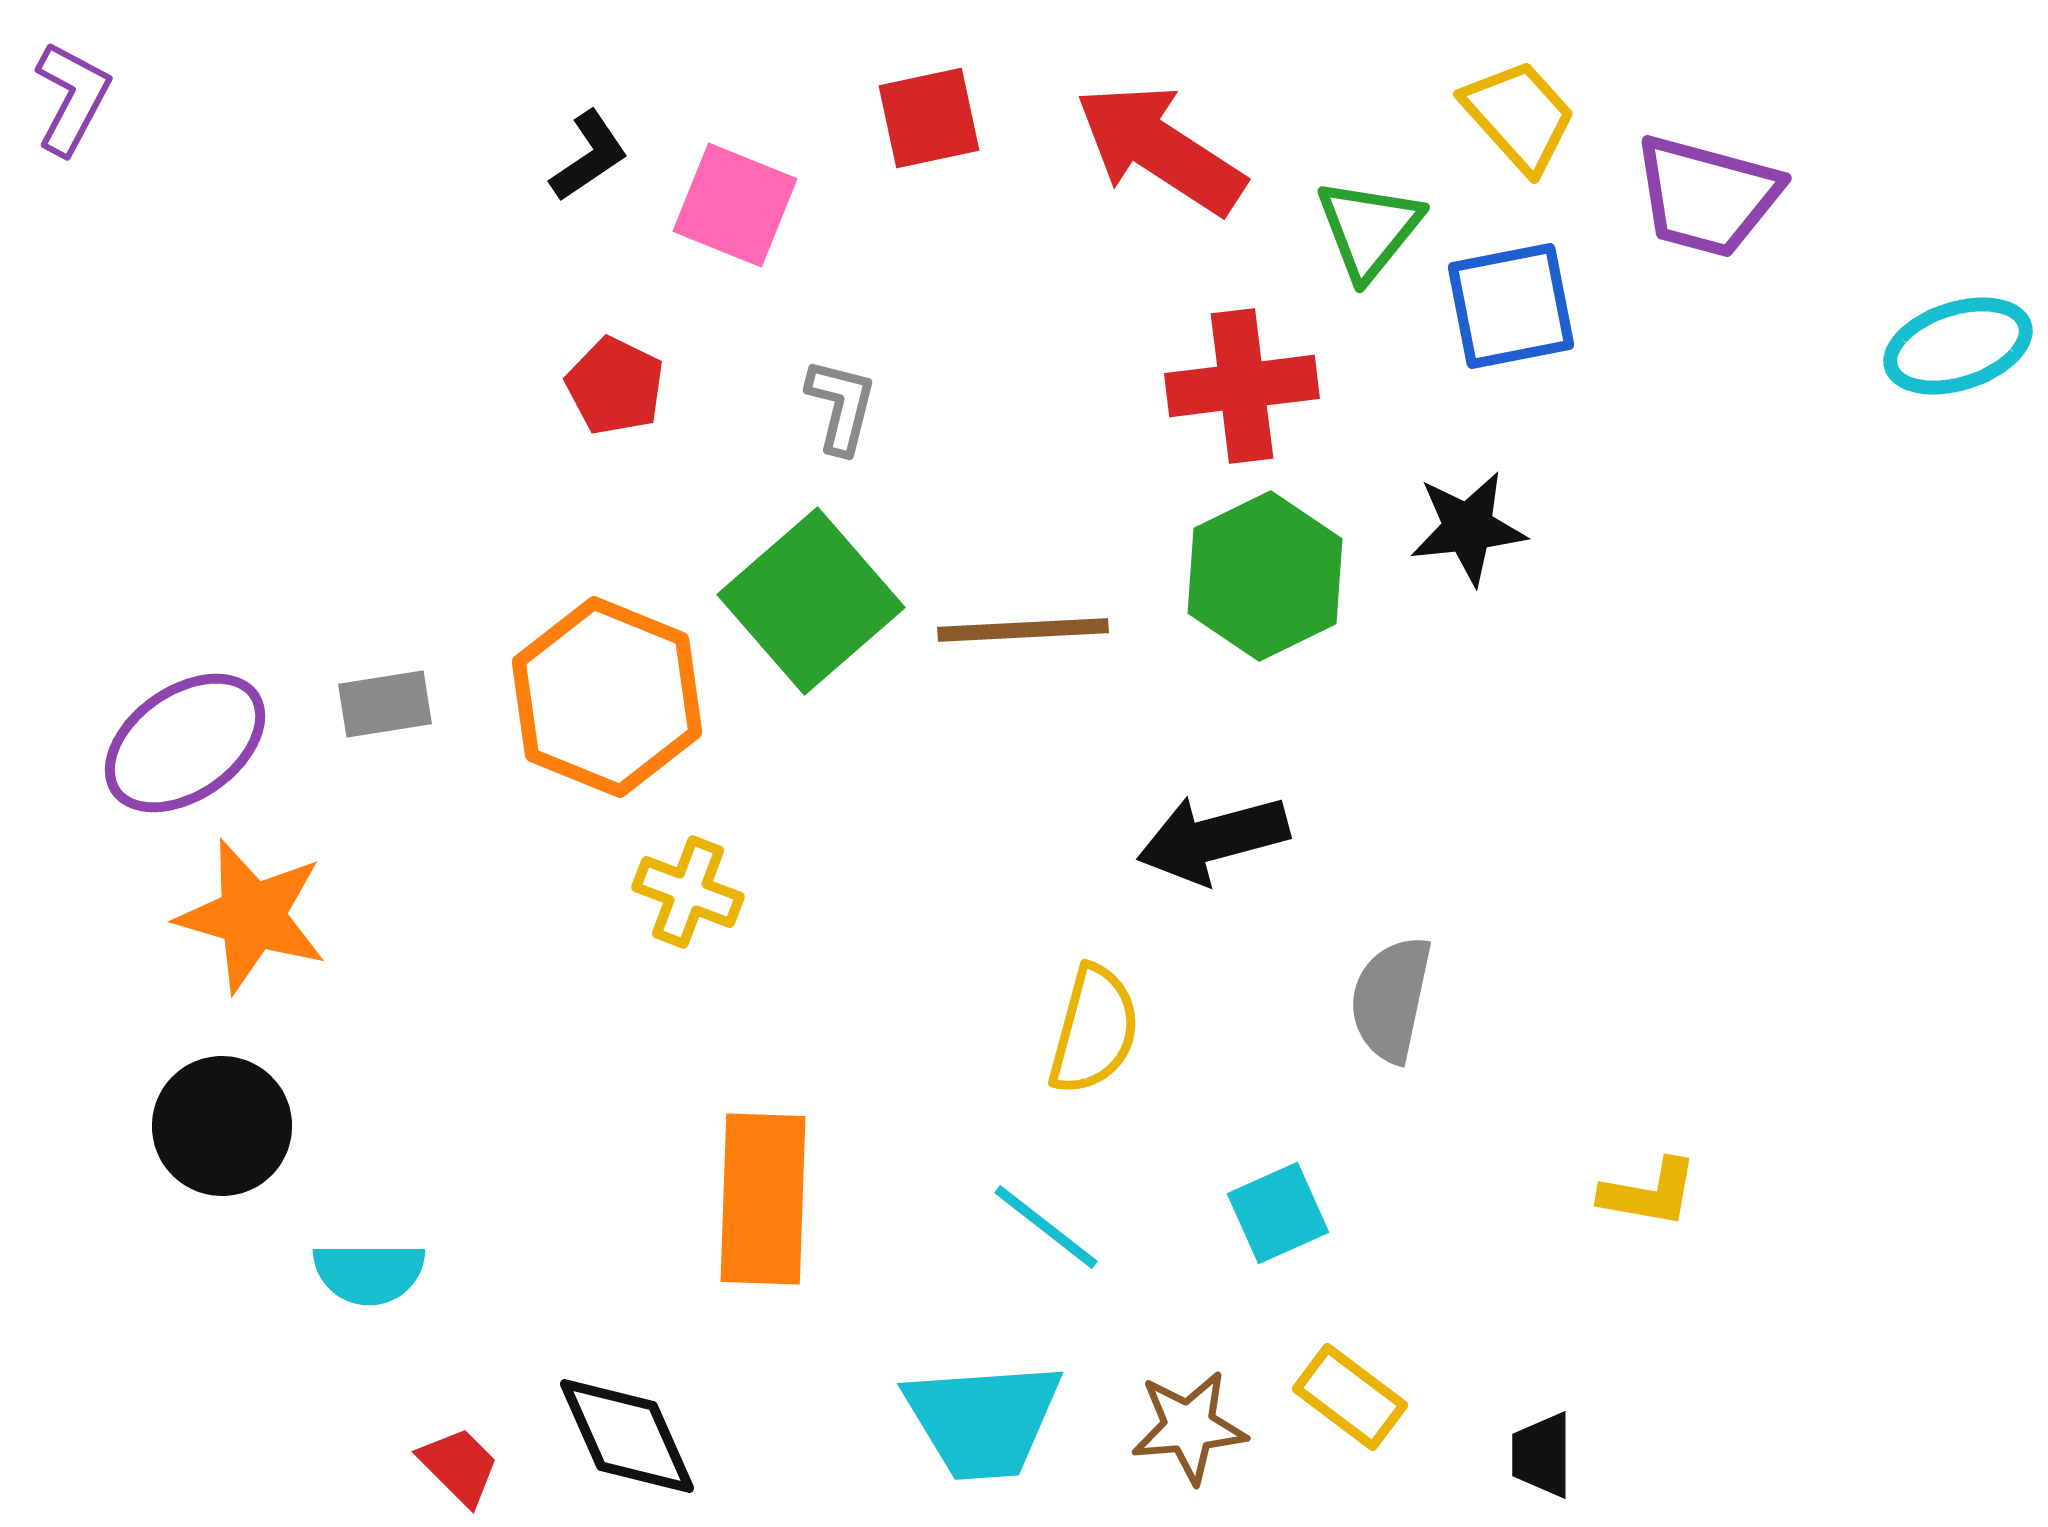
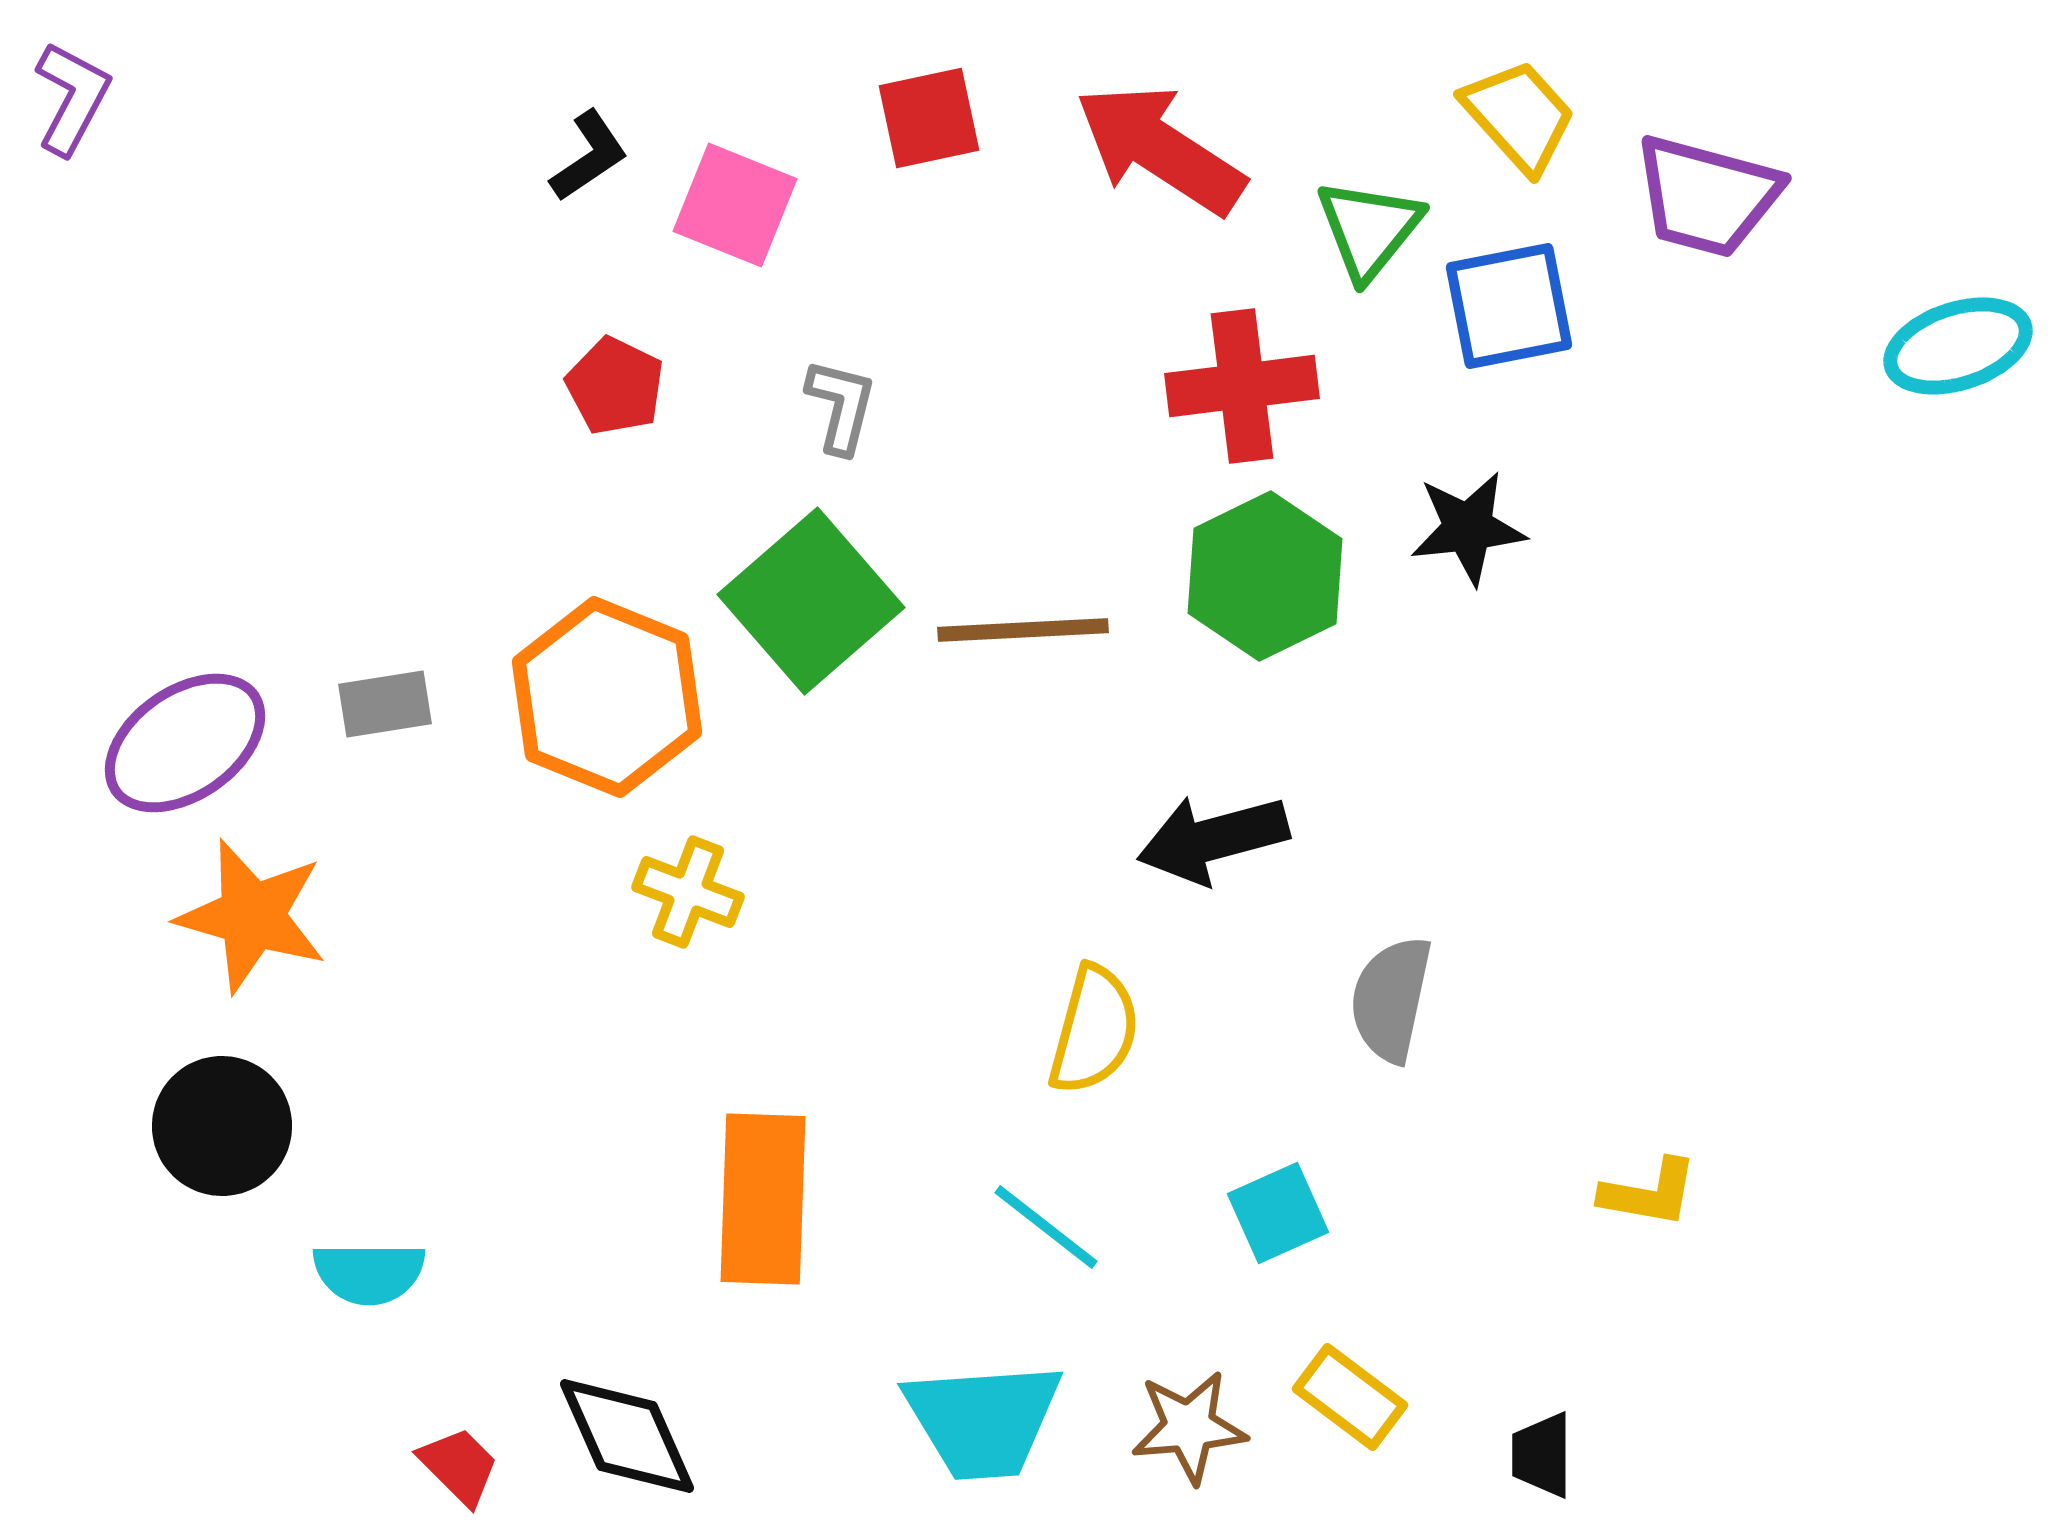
blue square: moved 2 px left
